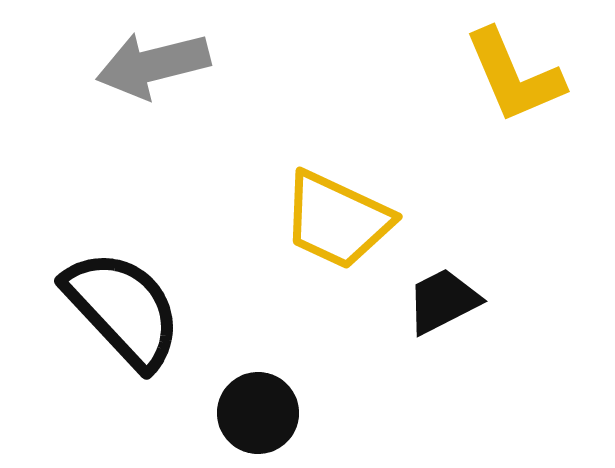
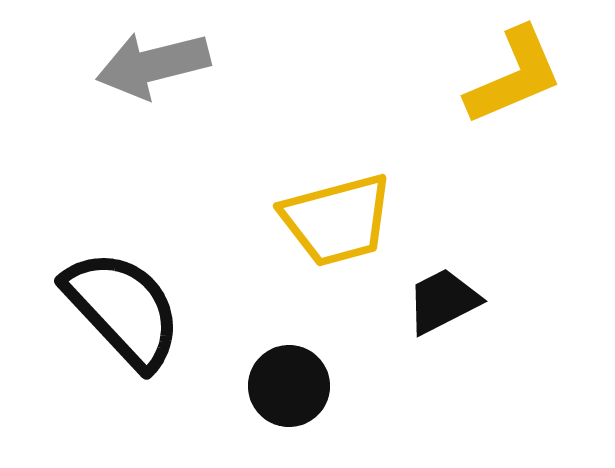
yellow L-shape: rotated 90 degrees counterclockwise
yellow trapezoid: rotated 40 degrees counterclockwise
black circle: moved 31 px right, 27 px up
